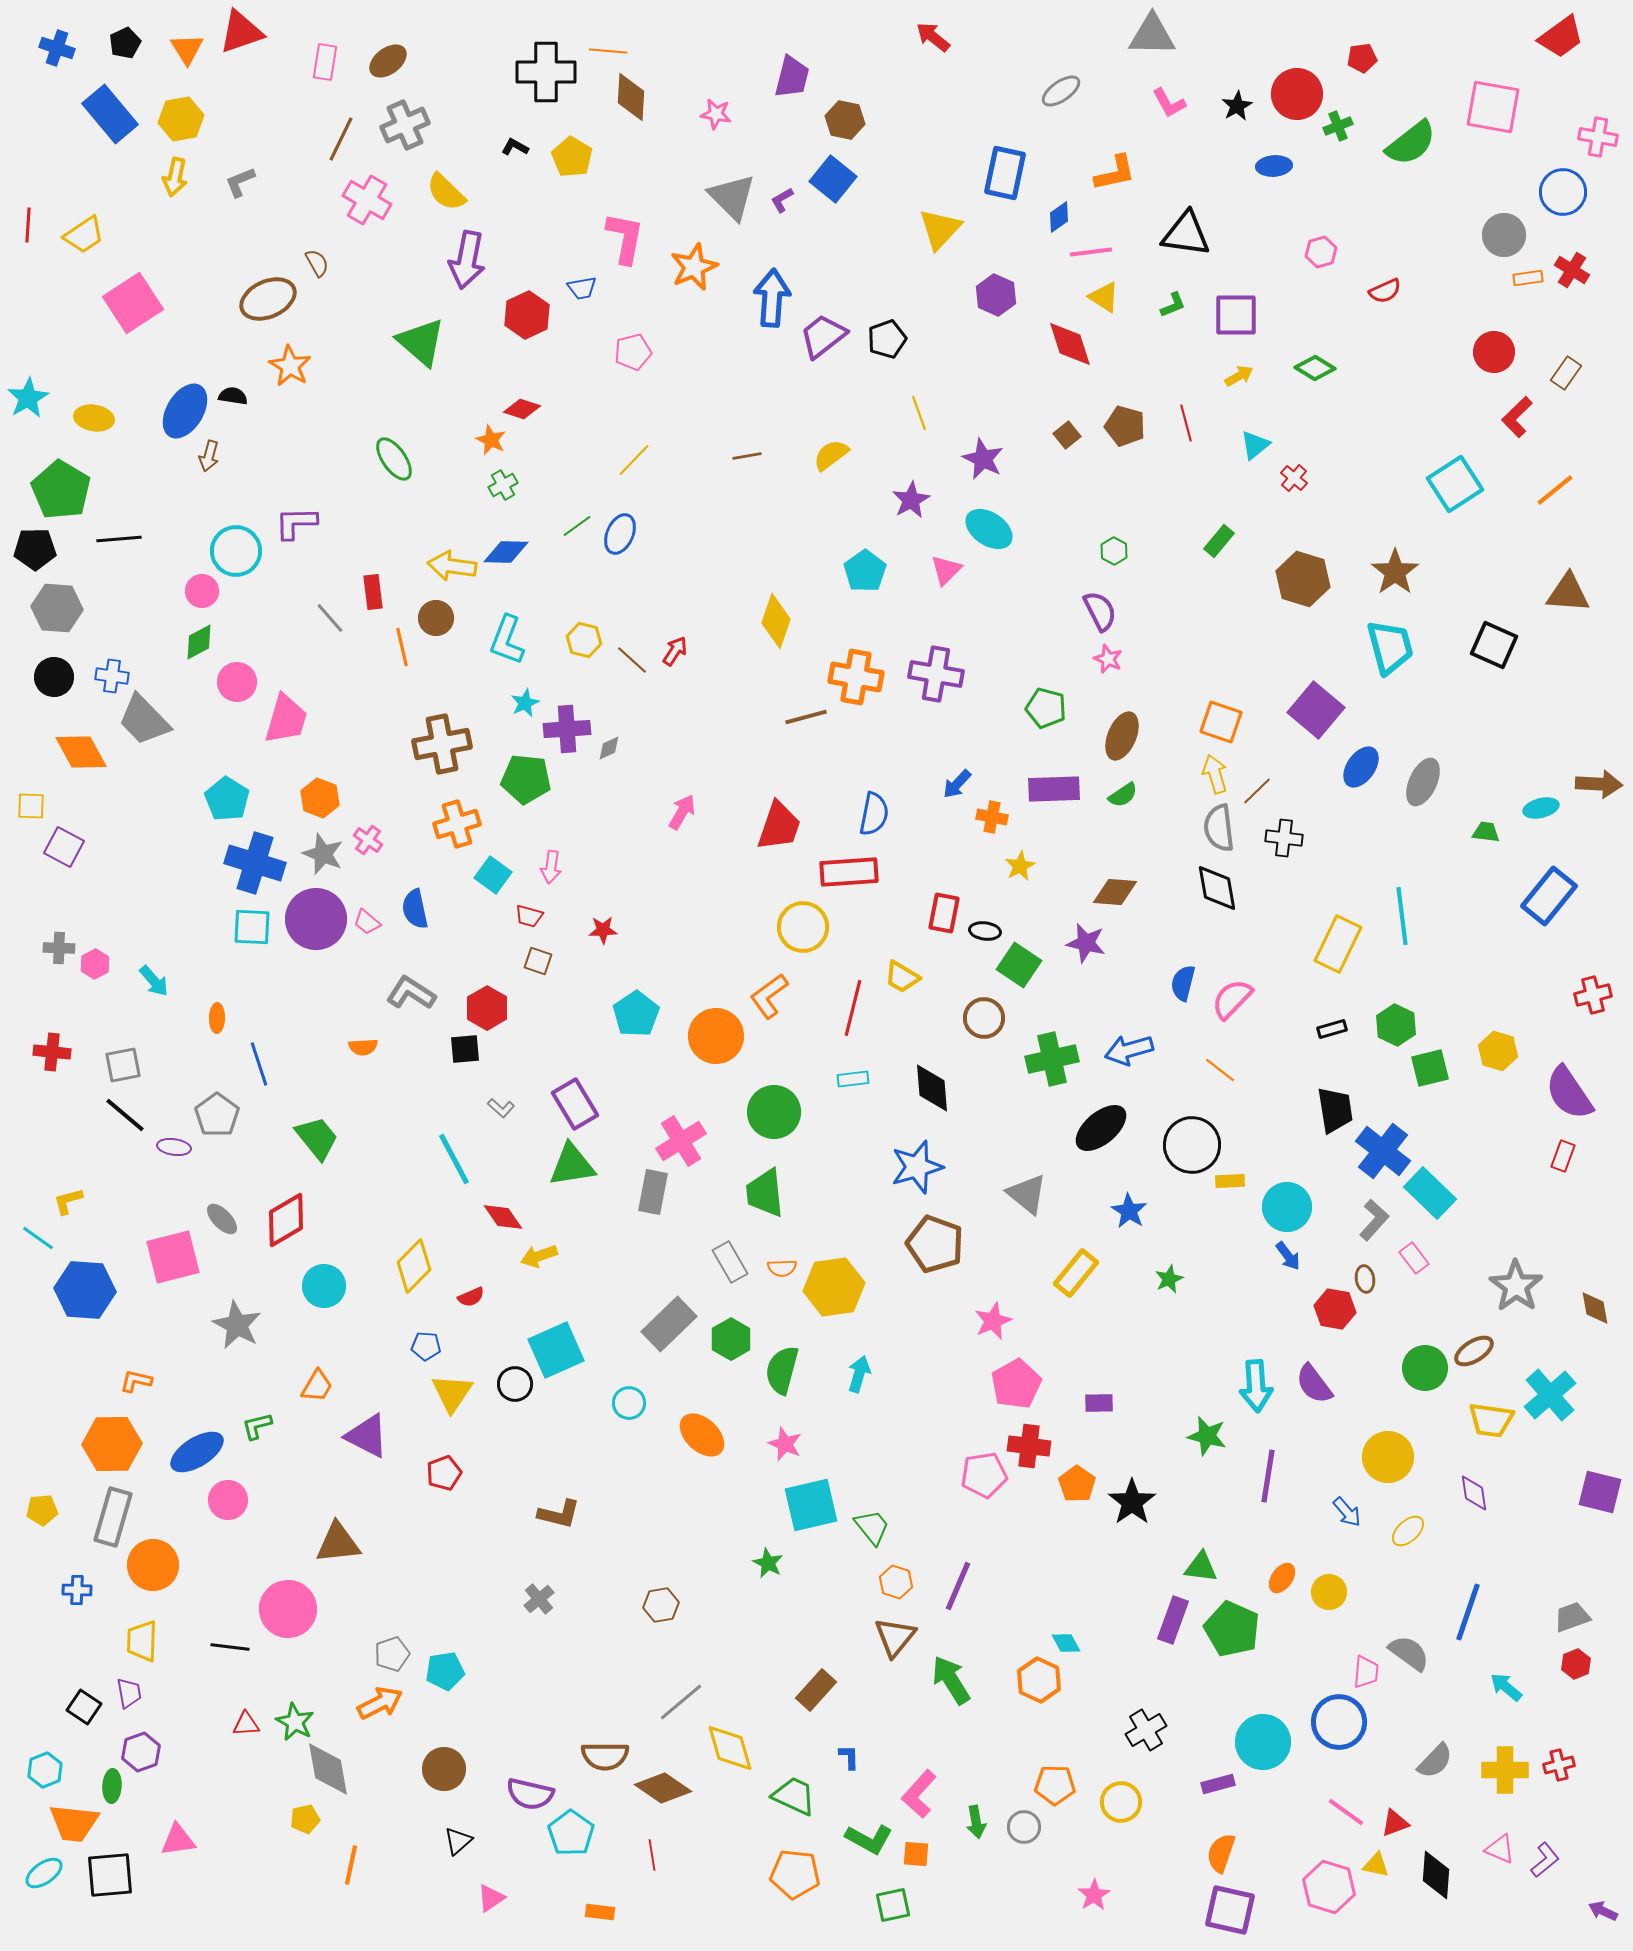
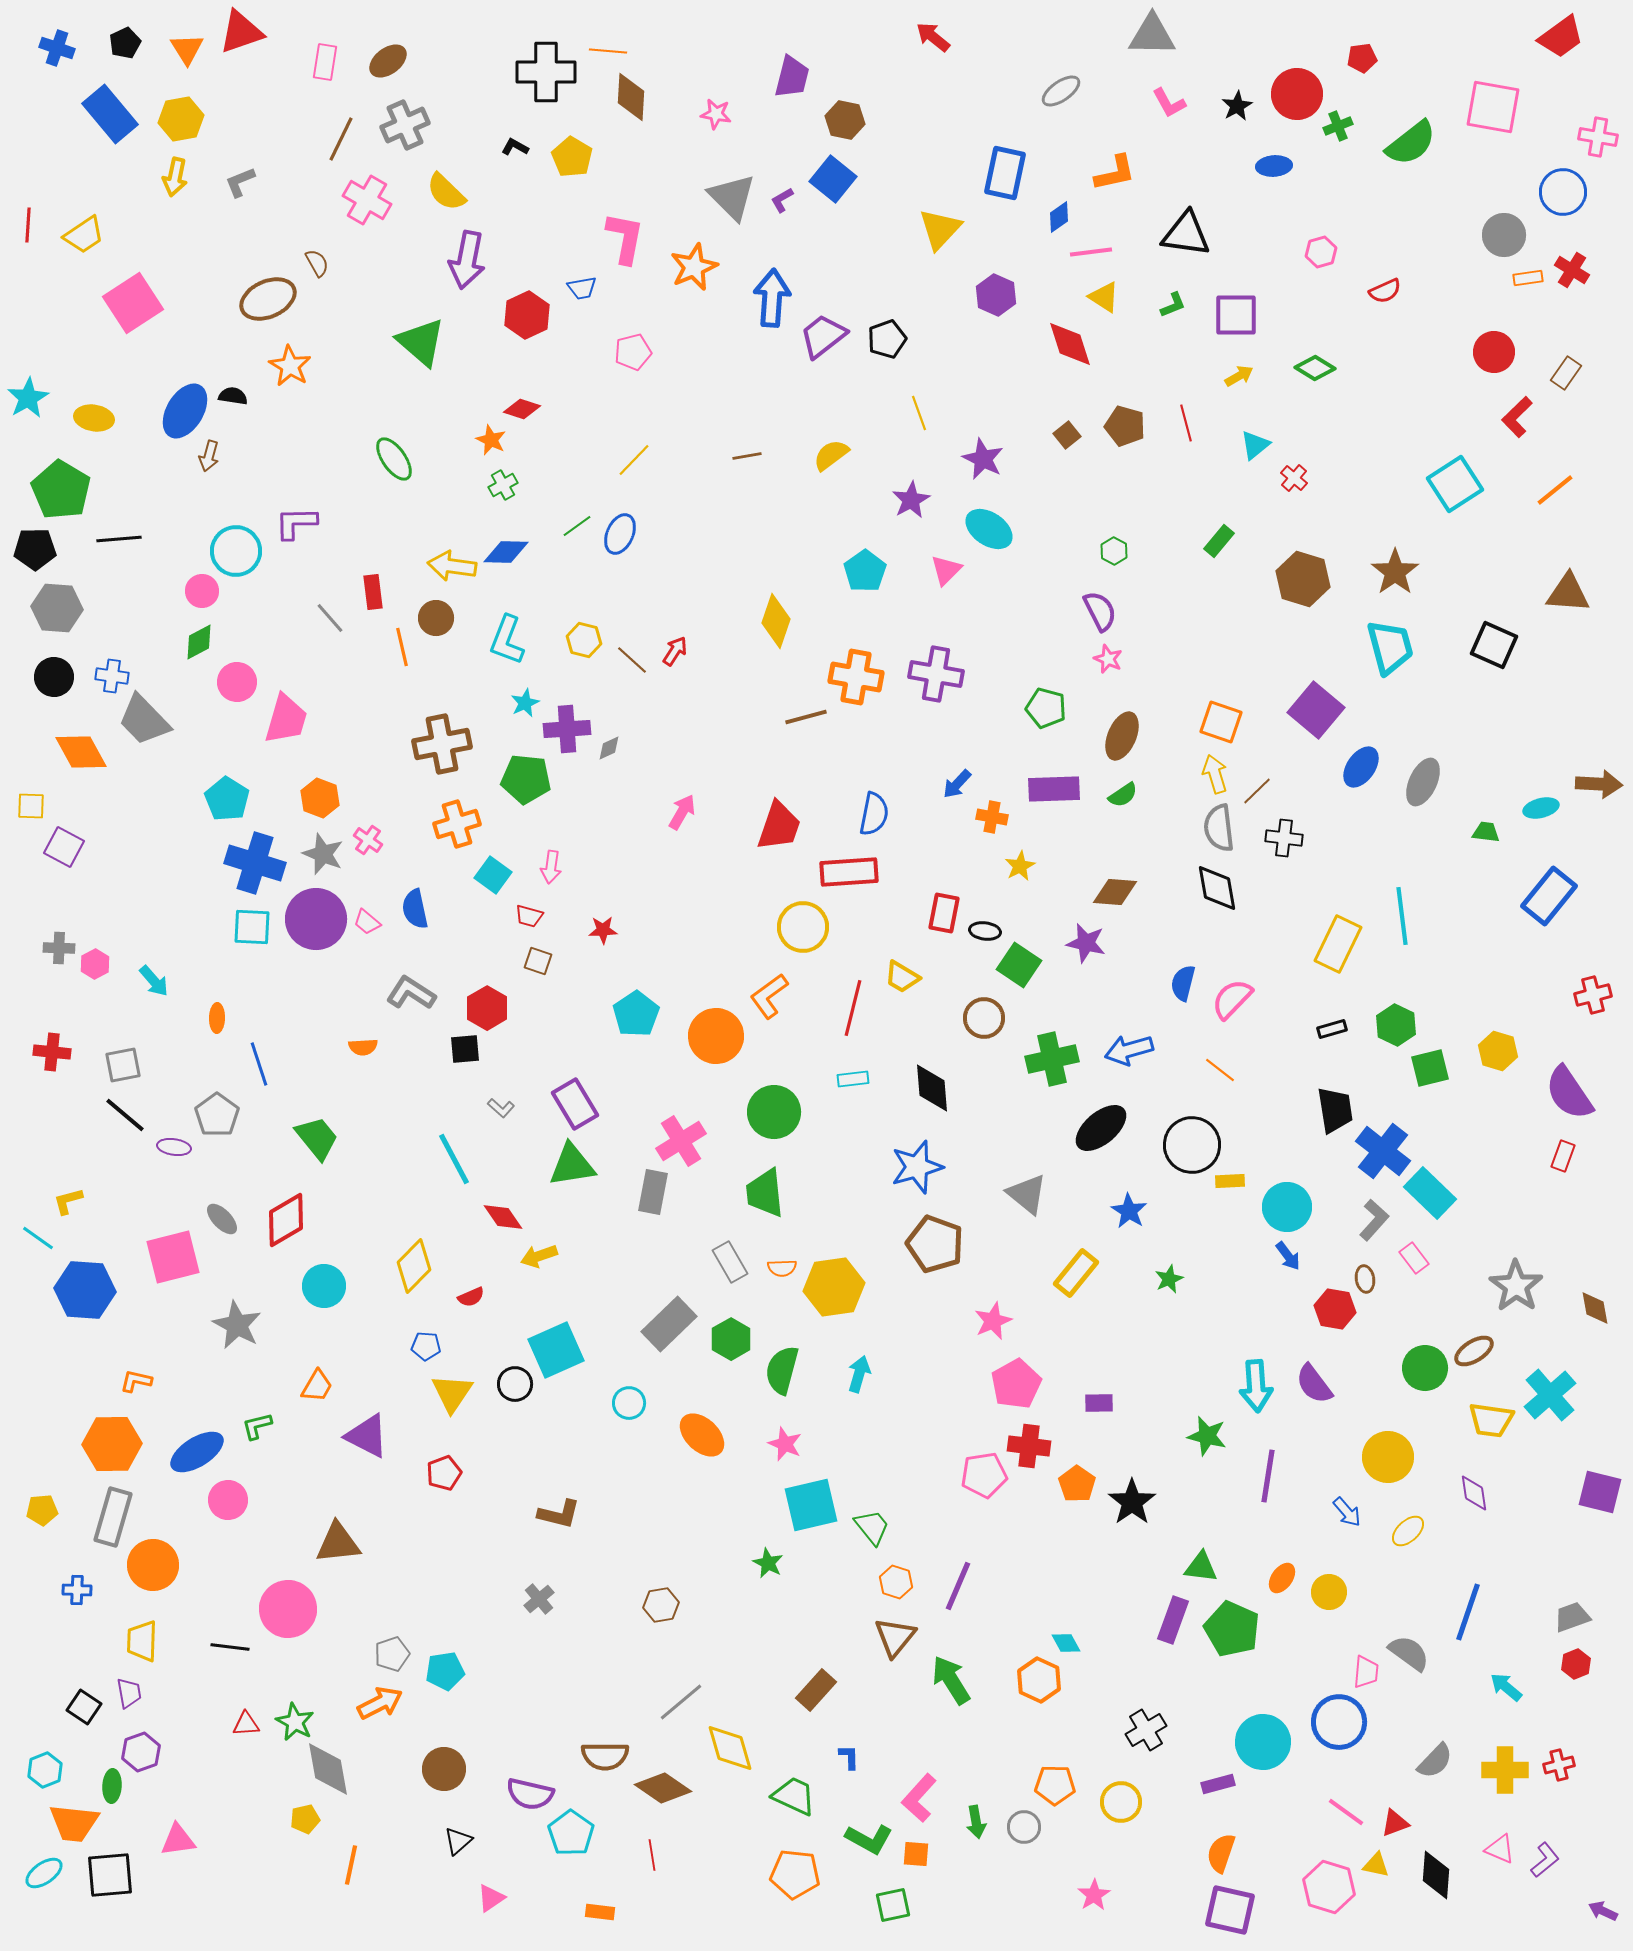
pink L-shape at (919, 1794): moved 4 px down
